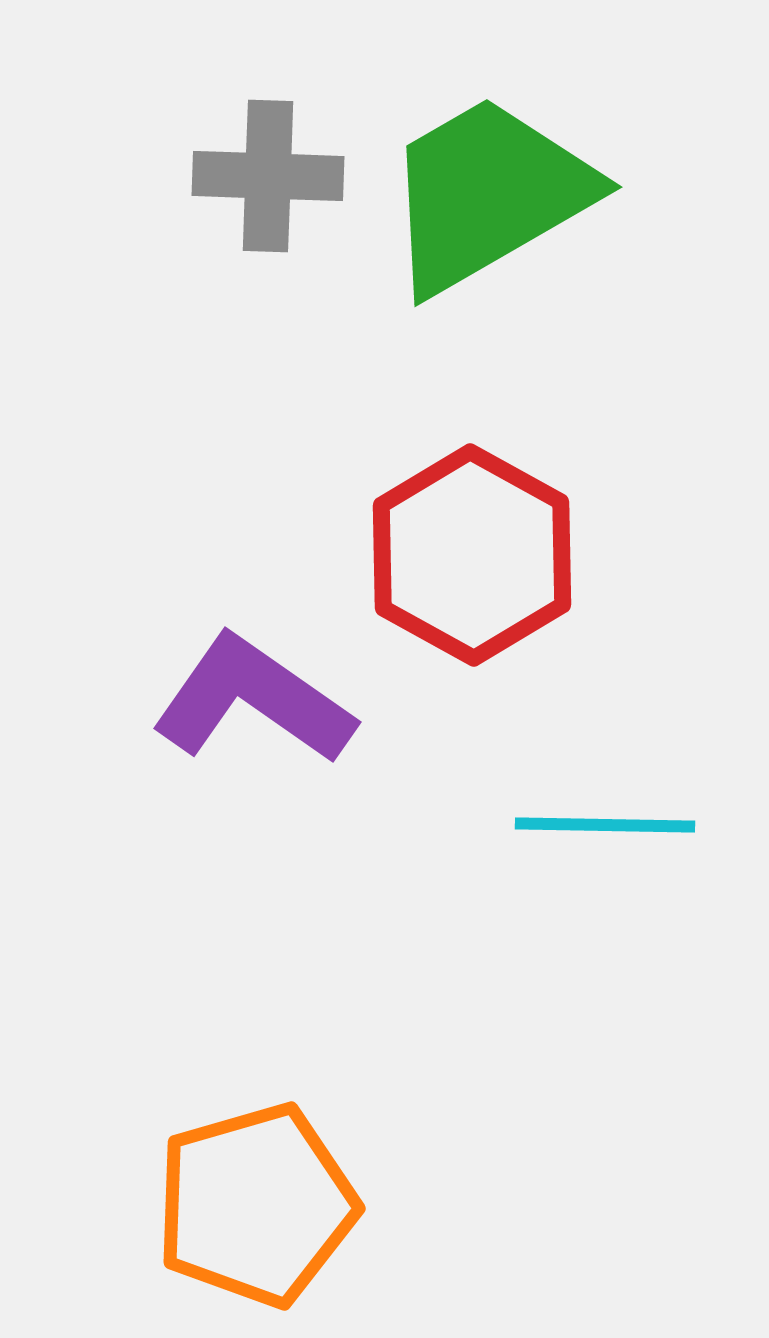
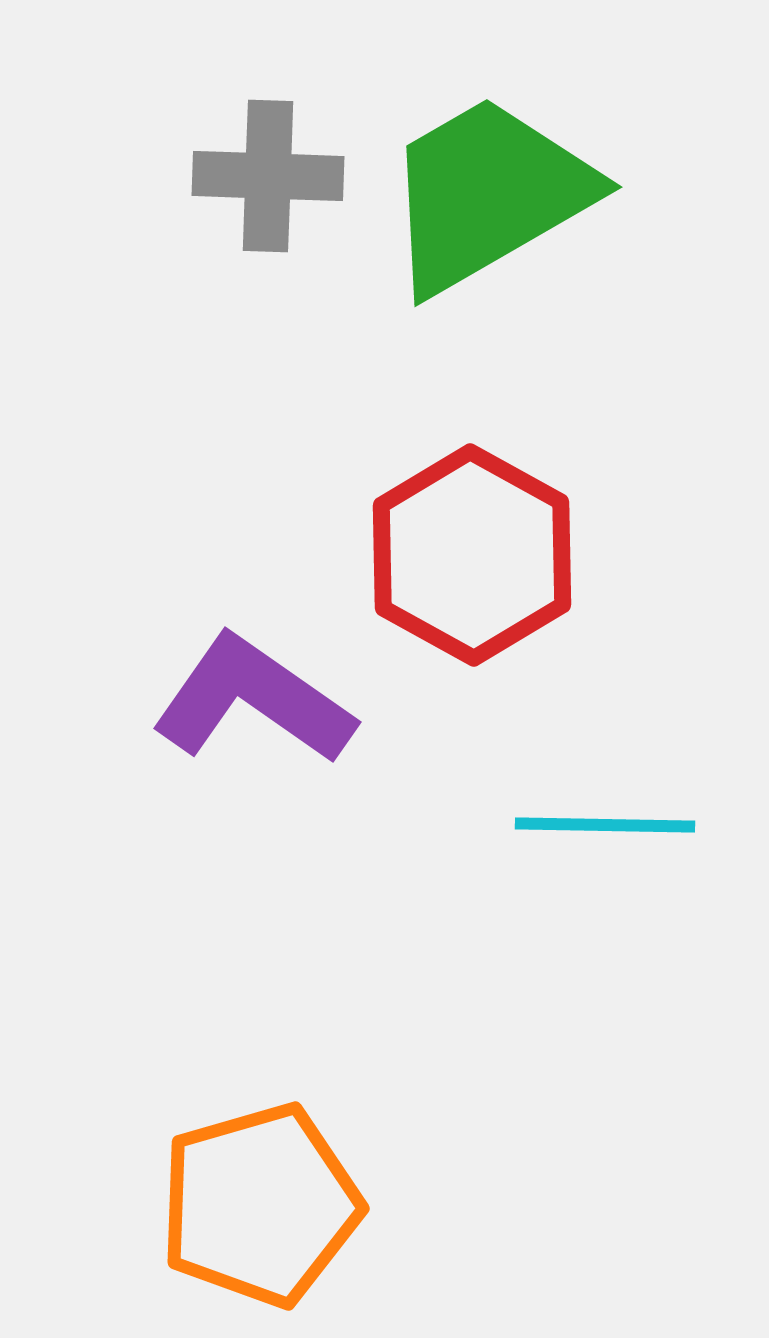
orange pentagon: moved 4 px right
